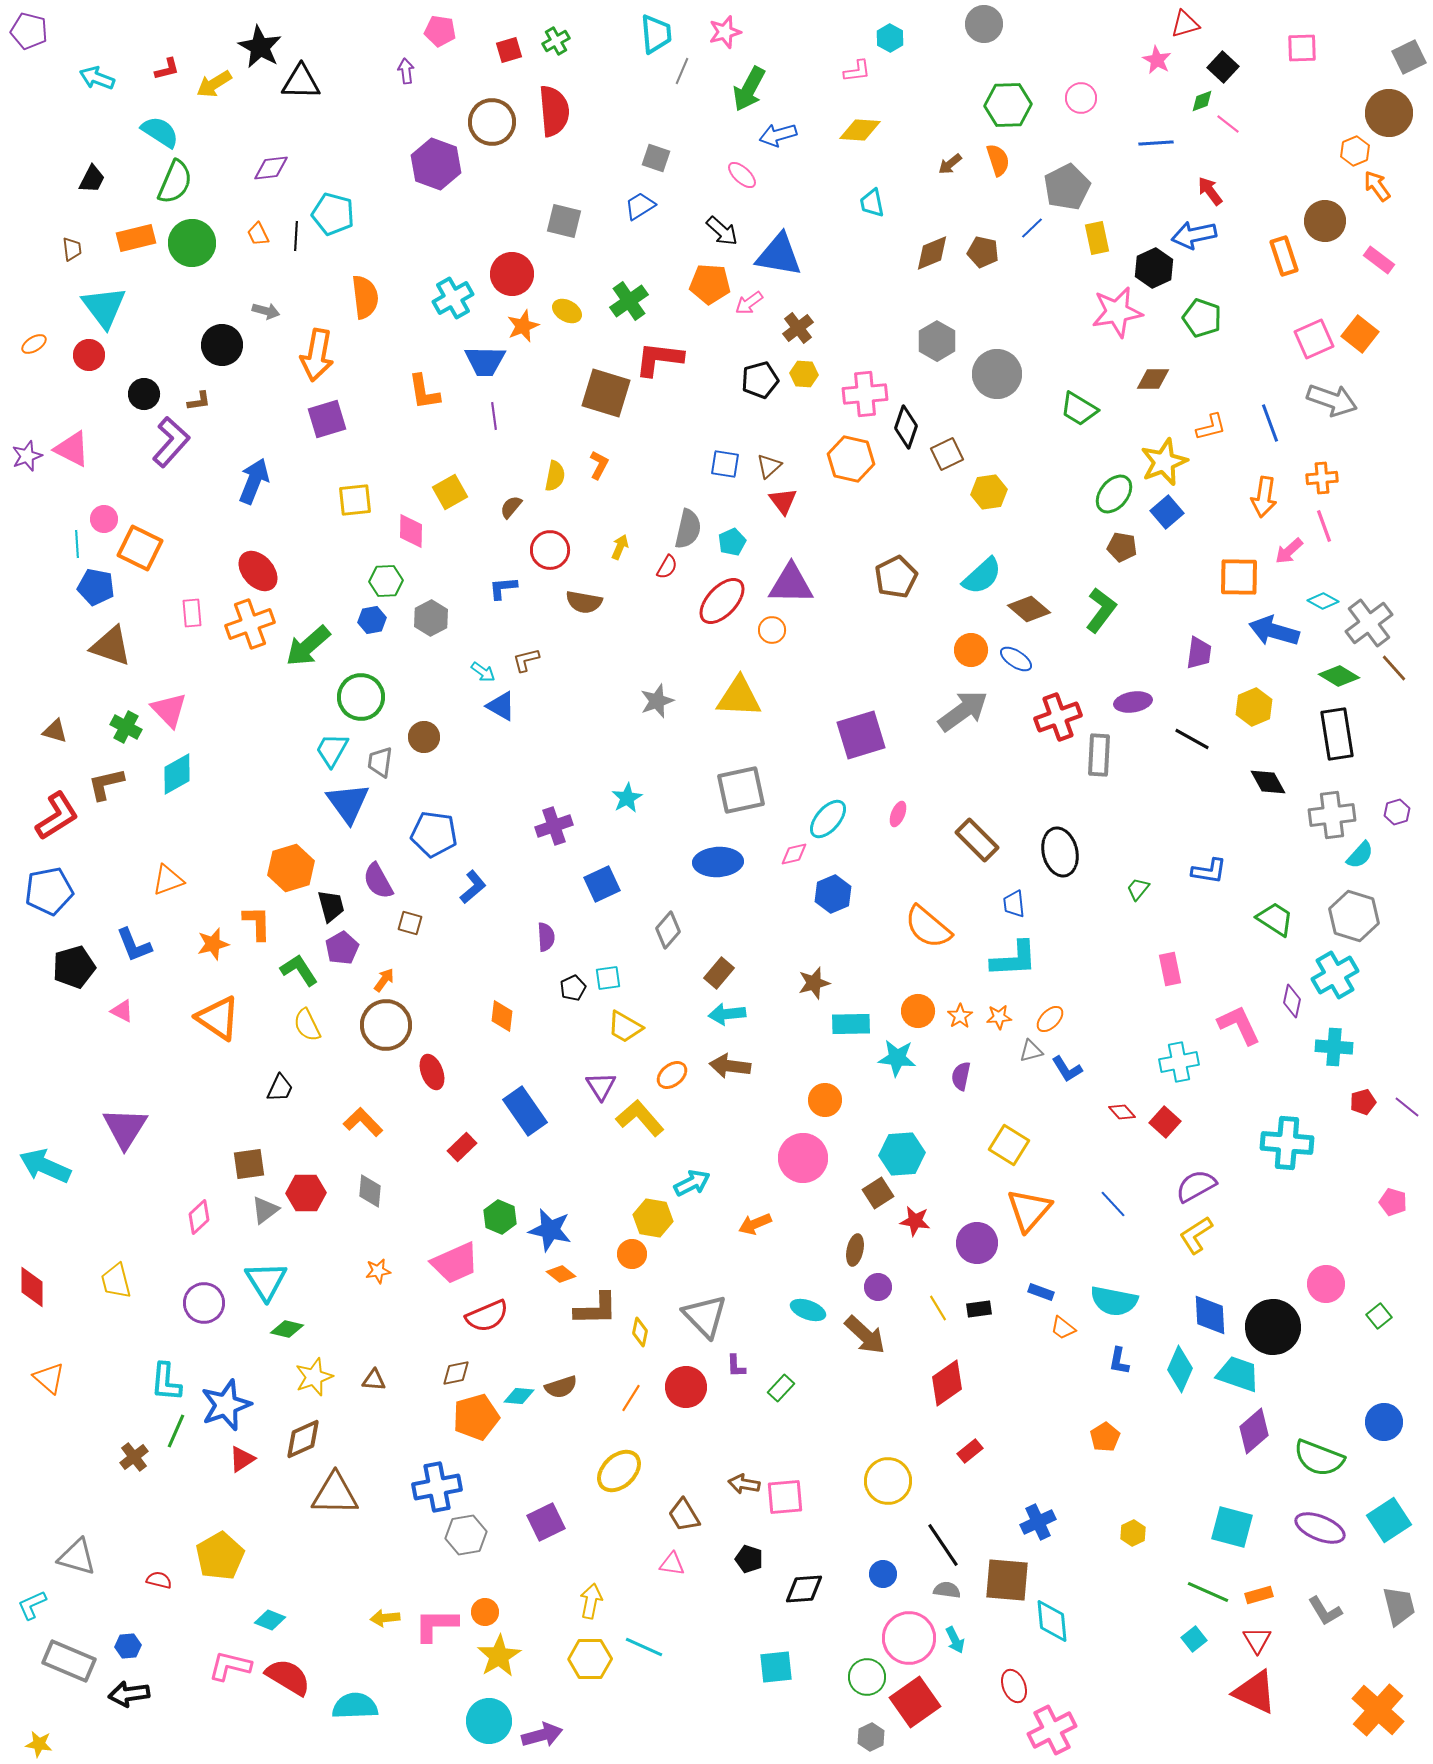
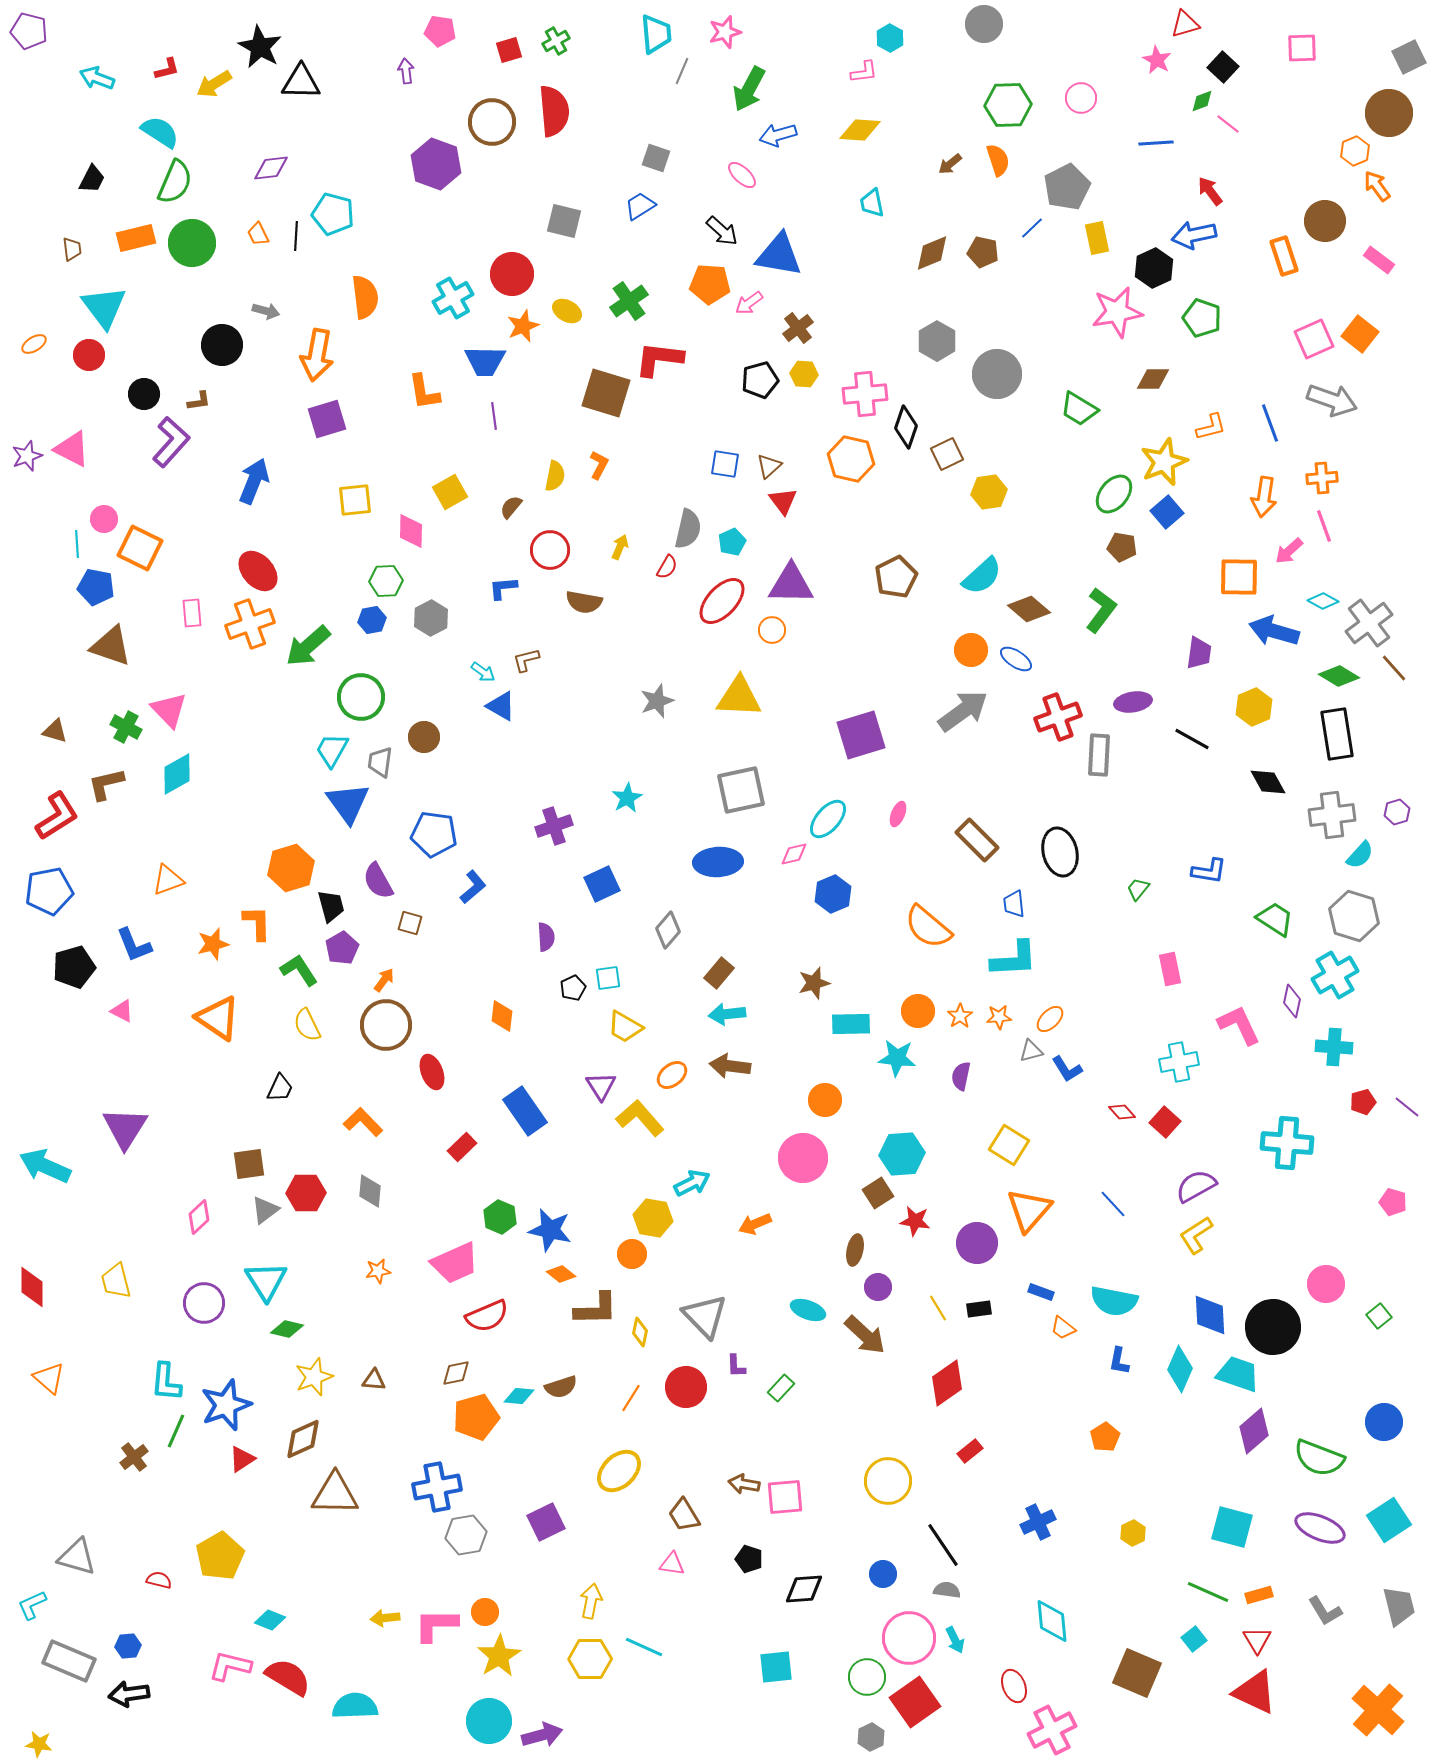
pink L-shape at (857, 71): moved 7 px right, 1 px down
brown square at (1007, 1580): moved 130 px right, 93 px down; rotated 18 degrees clockwise
